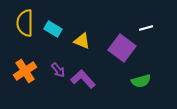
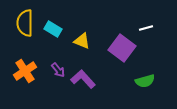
green semicircle: moved 4 px right
